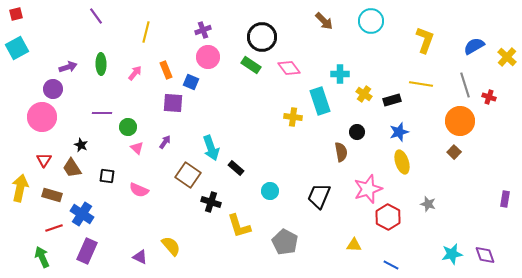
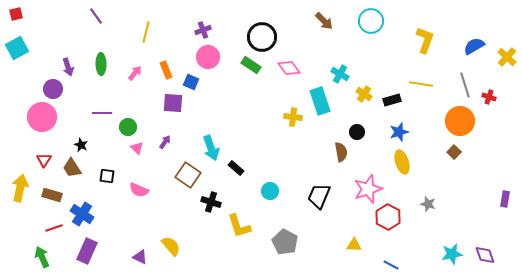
purple arrow at (68, 67): rotated 90 degrees clockwise
cyan cross at (340, 74): rotated 30 degrees clockwise
